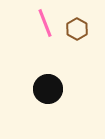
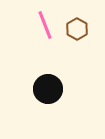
pink line: moved 2 px down
